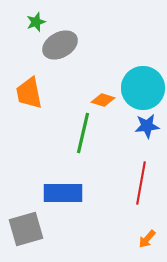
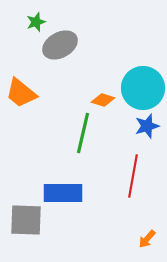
orange trapezoid: moved 8 px left; rotated 40 degrees counterclockwise
blue star: rotated 10 degrees counterclockwise
red line: moved 8 px left, 7 px up
gray square: moved 9 px up; rotated 18 degrees clockwise
